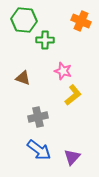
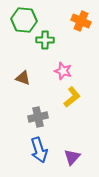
yellow L-shape: moved 1 px left, 2 px down
blue arrow: rotated 35 degrees clockwise
